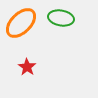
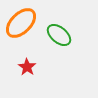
green ellipse: moved 2 px left, 17 px down; rotated 30 degrees clockwise
